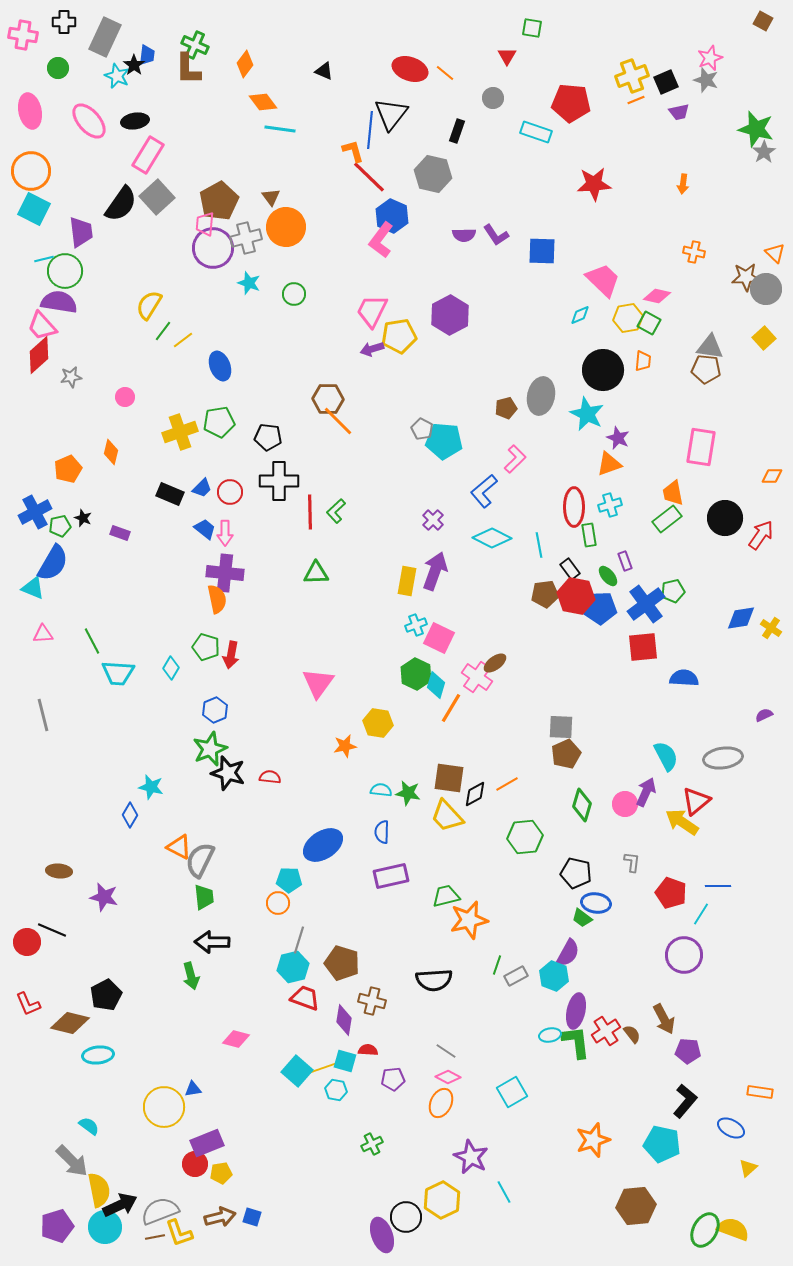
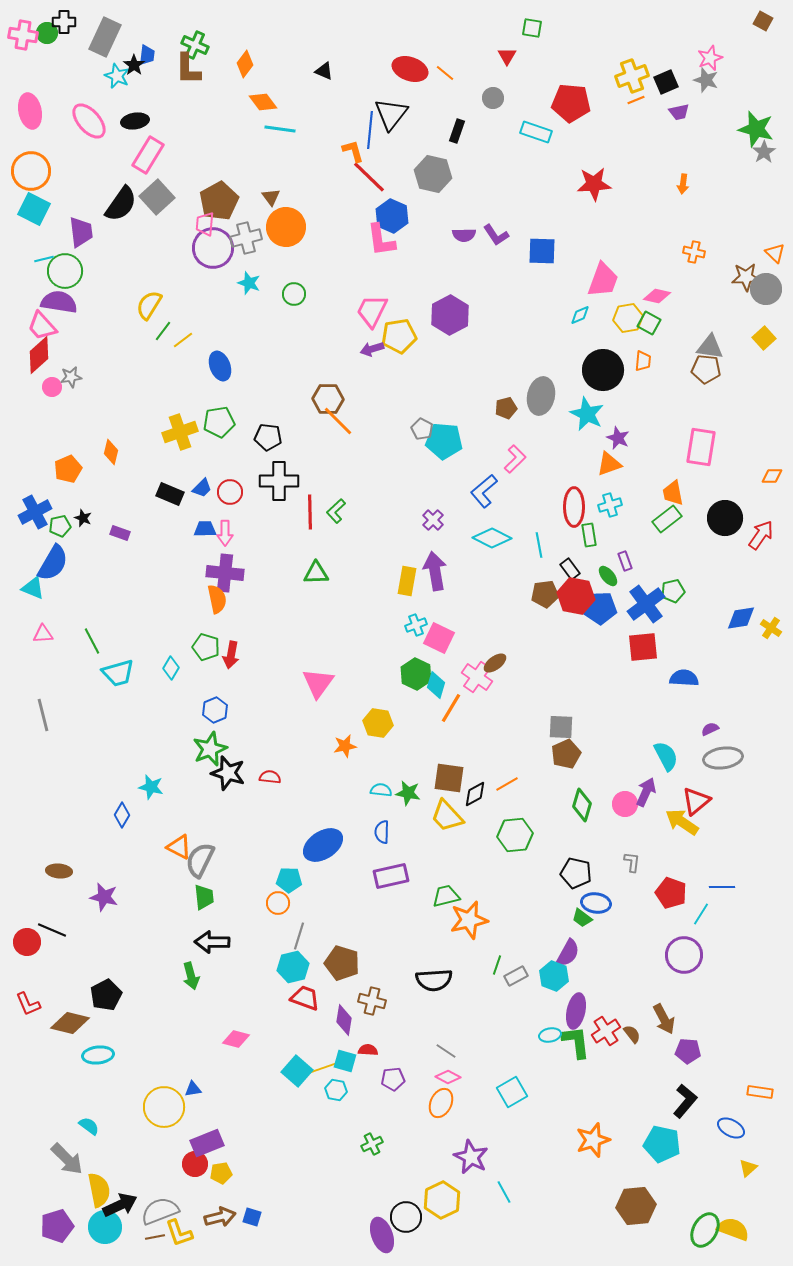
green circle at (58, 68): moved 11 px left, 35 px up
pink L-shape at (381, 240): rotated 45 degrees counterclockwise
pink trapezoid at (603, 280): rotated 66 degrees clockwise
pink circle at (125, 397): moved 73 px left, 10 px up
blue trapezoid at (205, 529): rotated 40 degrees counterclockwise
purple arrow at (435, 571): rotated 30 degrees counterclockwise
cyan trapezoid at (118, 673): rotated 20 degrees counterclockwise
purple semicircle at (764, 715): moved 54 px left, 14 px down
blue diamond at (130, 815): moved 8 px left
green hexagon at (525, 837): moved 10 px left, 2 px up
blue line at (718, 886): moved 4 px right, 1 px down
gray line at (299, 940): moved 4 px up
gray arrow at (72, 1161): moved 5 px left, 2 px up
